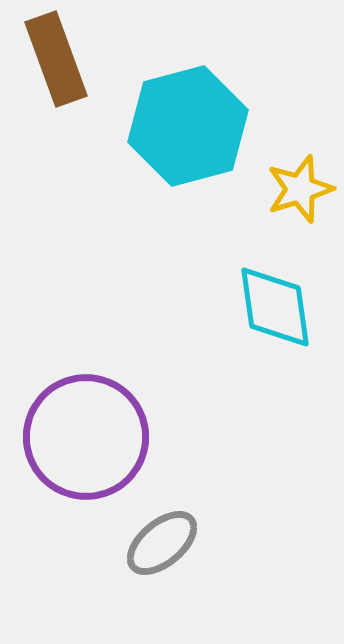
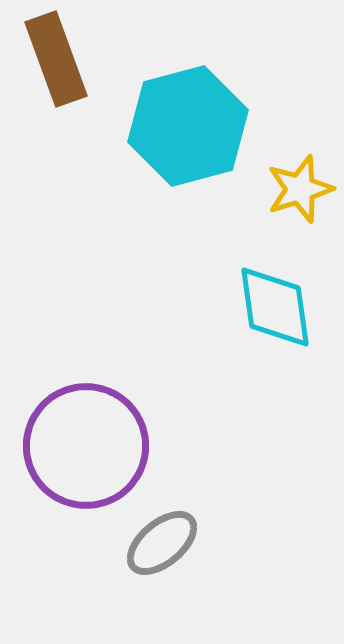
purple circle: moved 9 px down
